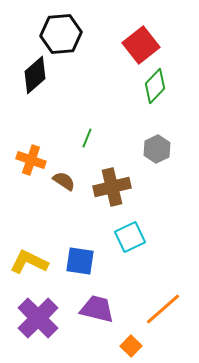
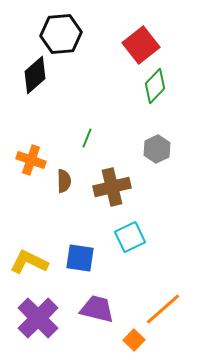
brown semicircle: rotated 55 degrees clockwise
blue square: moved 3 px up
orange square: moved 3 px right, 6 px up
